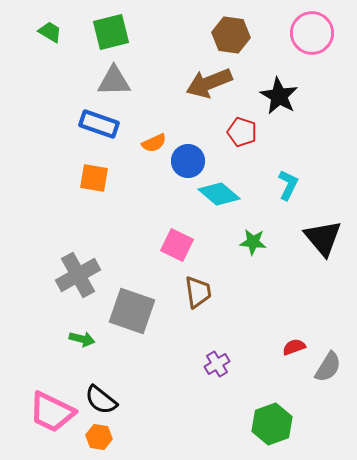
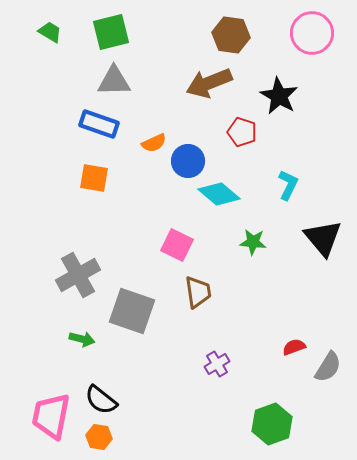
pink trapezoid: moved 1 px left, 4 px down; rotated 75 degrees clockwise
